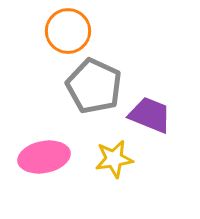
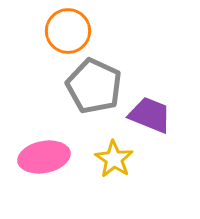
yellow star: rotated 30 degrees counterclockwise
